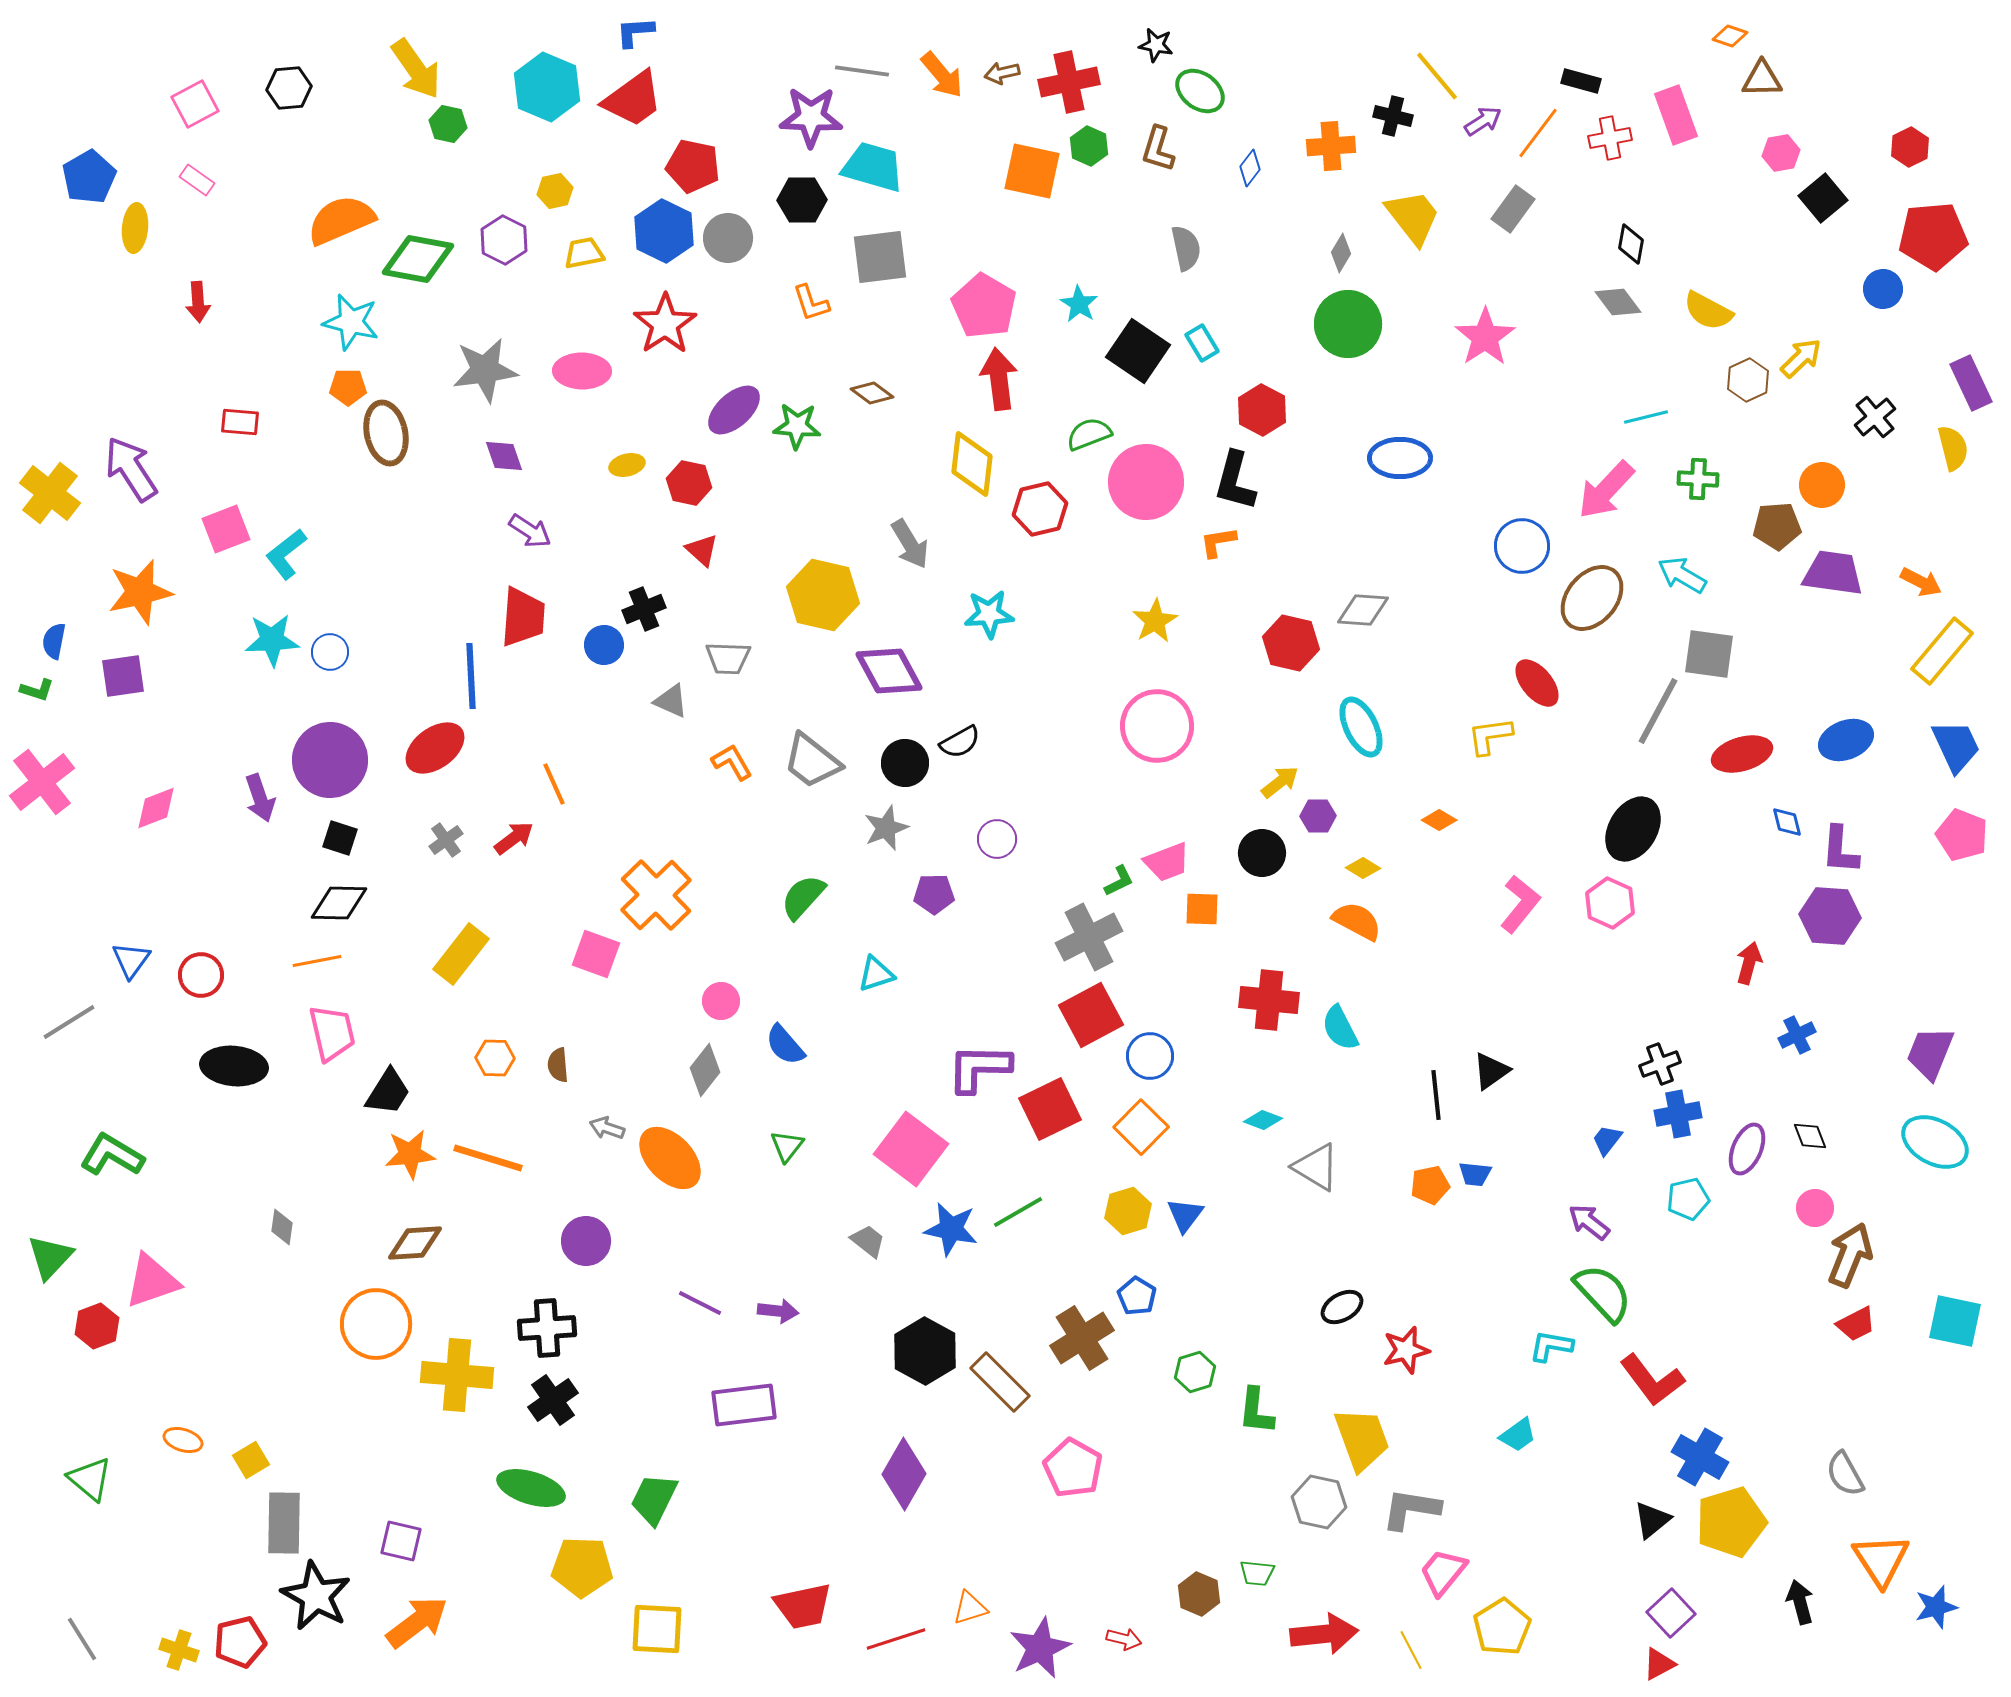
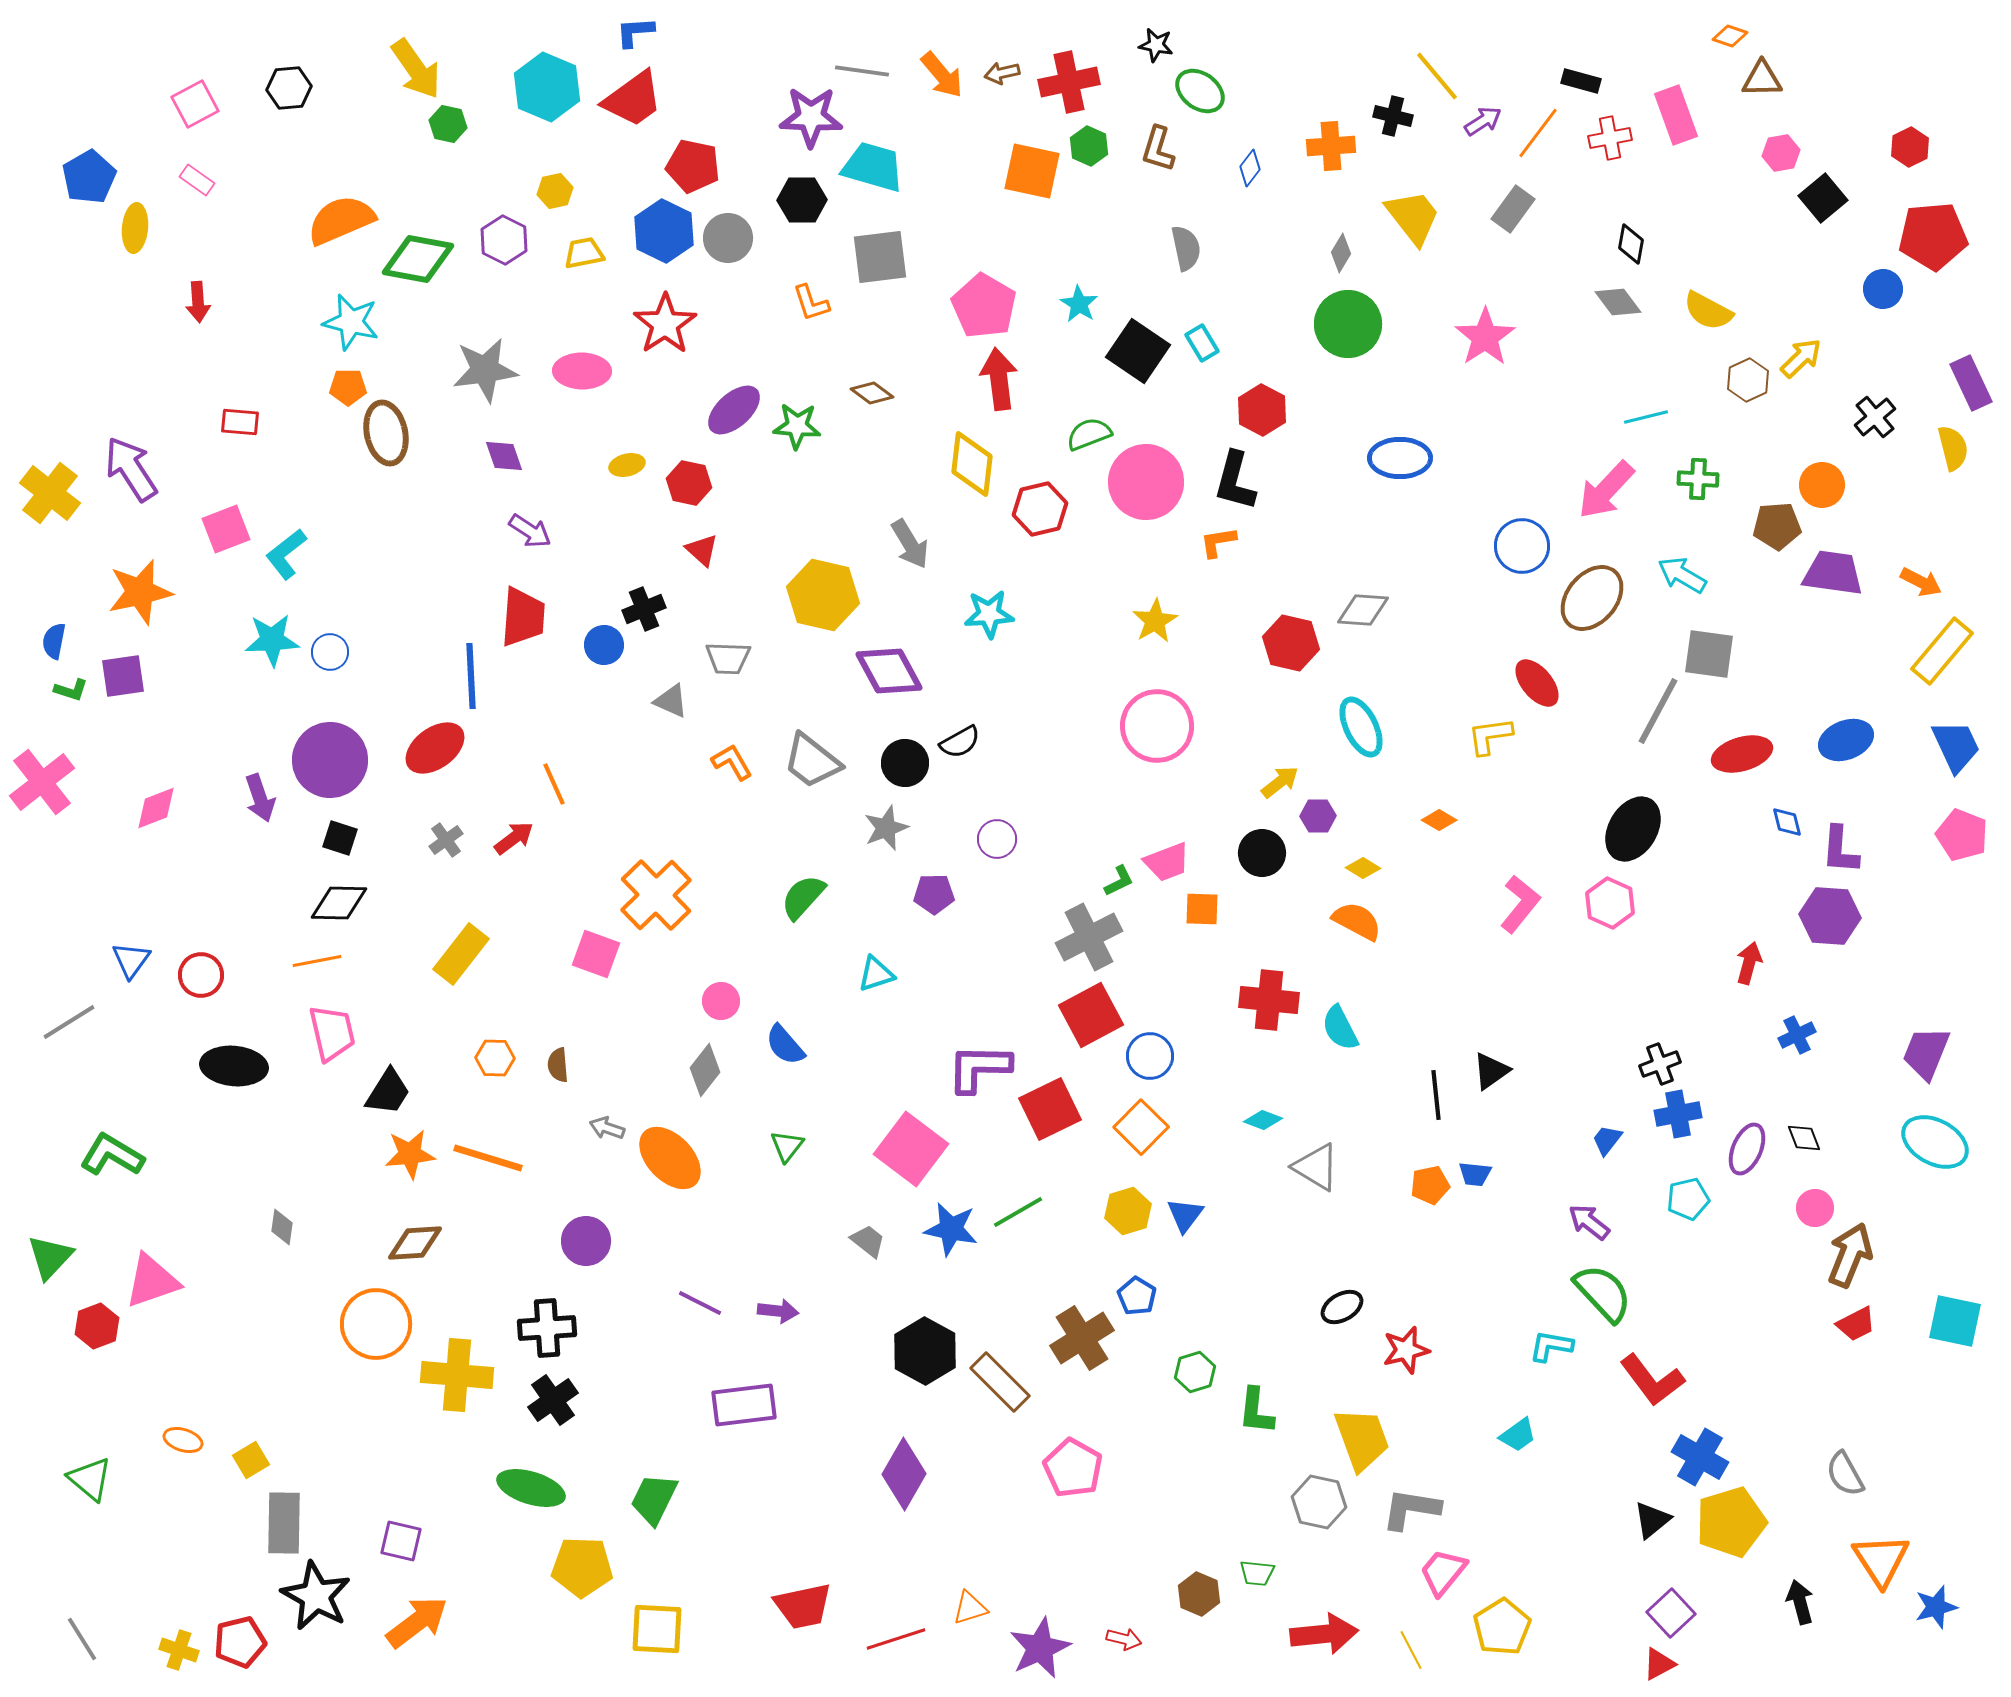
green L-shape at (37, 690): moved 34 px right
purple trapezoid at (1930, 1053): moved 4 px left
black diamond at (1810, 1136): moved 6 px left, 2 px down
